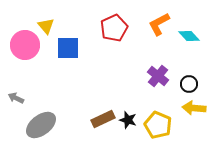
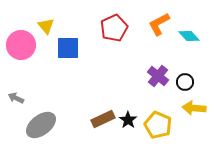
pink circle: moved 4 px left
black circle: moved 4 px left, 2 px up
black star: rotated 18 degrees clockwise
